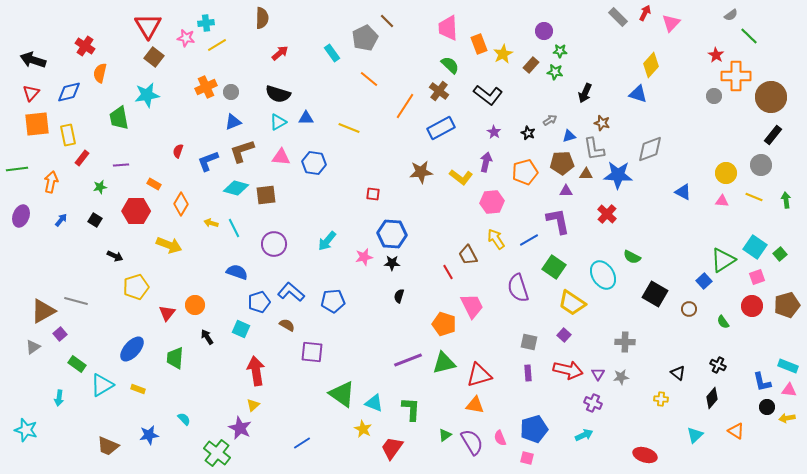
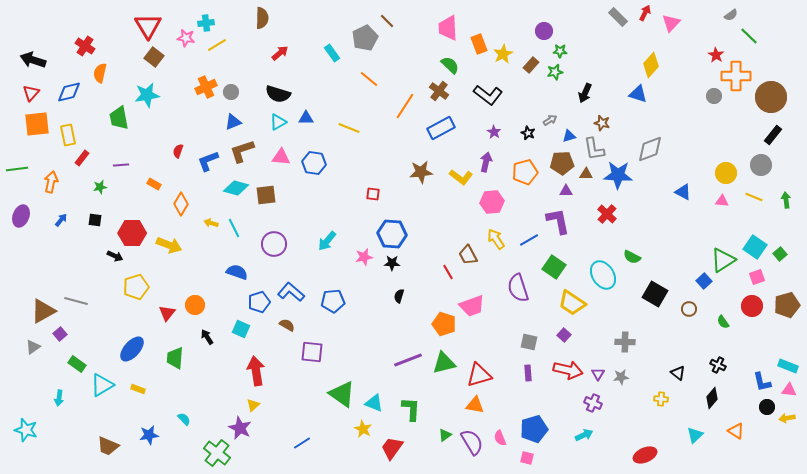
green star at (555, 72): rotated 21 degrees counterclockwise
red hexagon at (136, 211): moved 4 px left, 22 px down
black square at (95, 220): rotated 24 degrees counterclockwise
pink trapezoid at (472, 306): rotated 96 degrees clockwise
red ellipse at (645, 455): rotated 40 degrees counterclockwise
